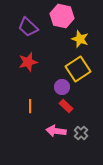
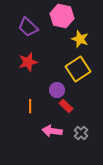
purple circle: moved 5 px left, 3 px down
pink arrow: moved 4 px left
